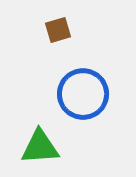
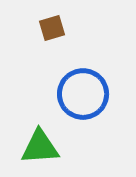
brown square: moved 6 px left, 2 px up
